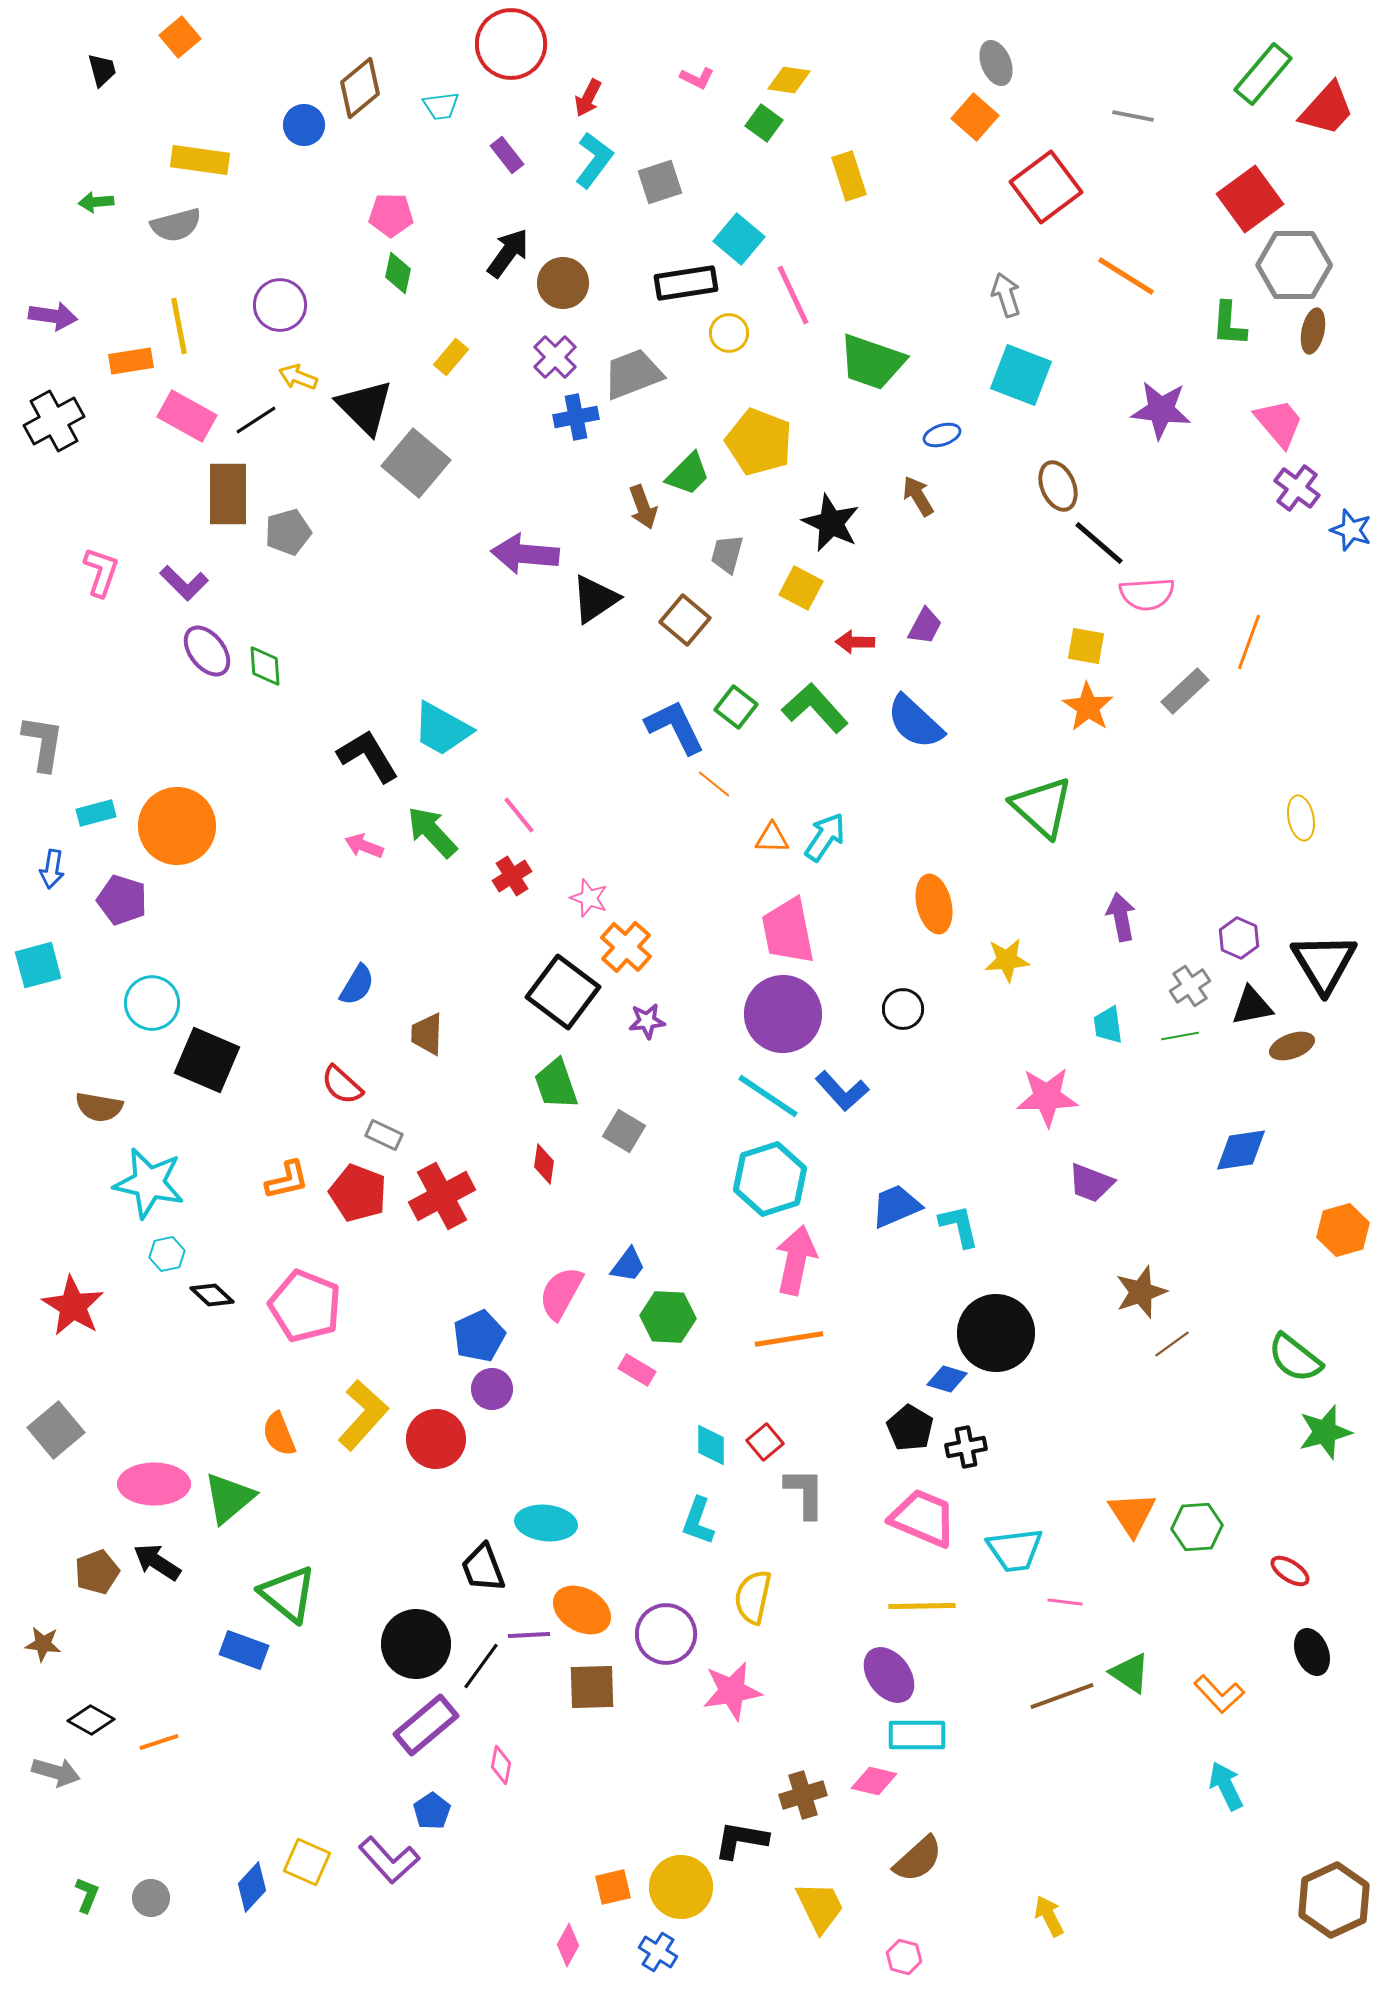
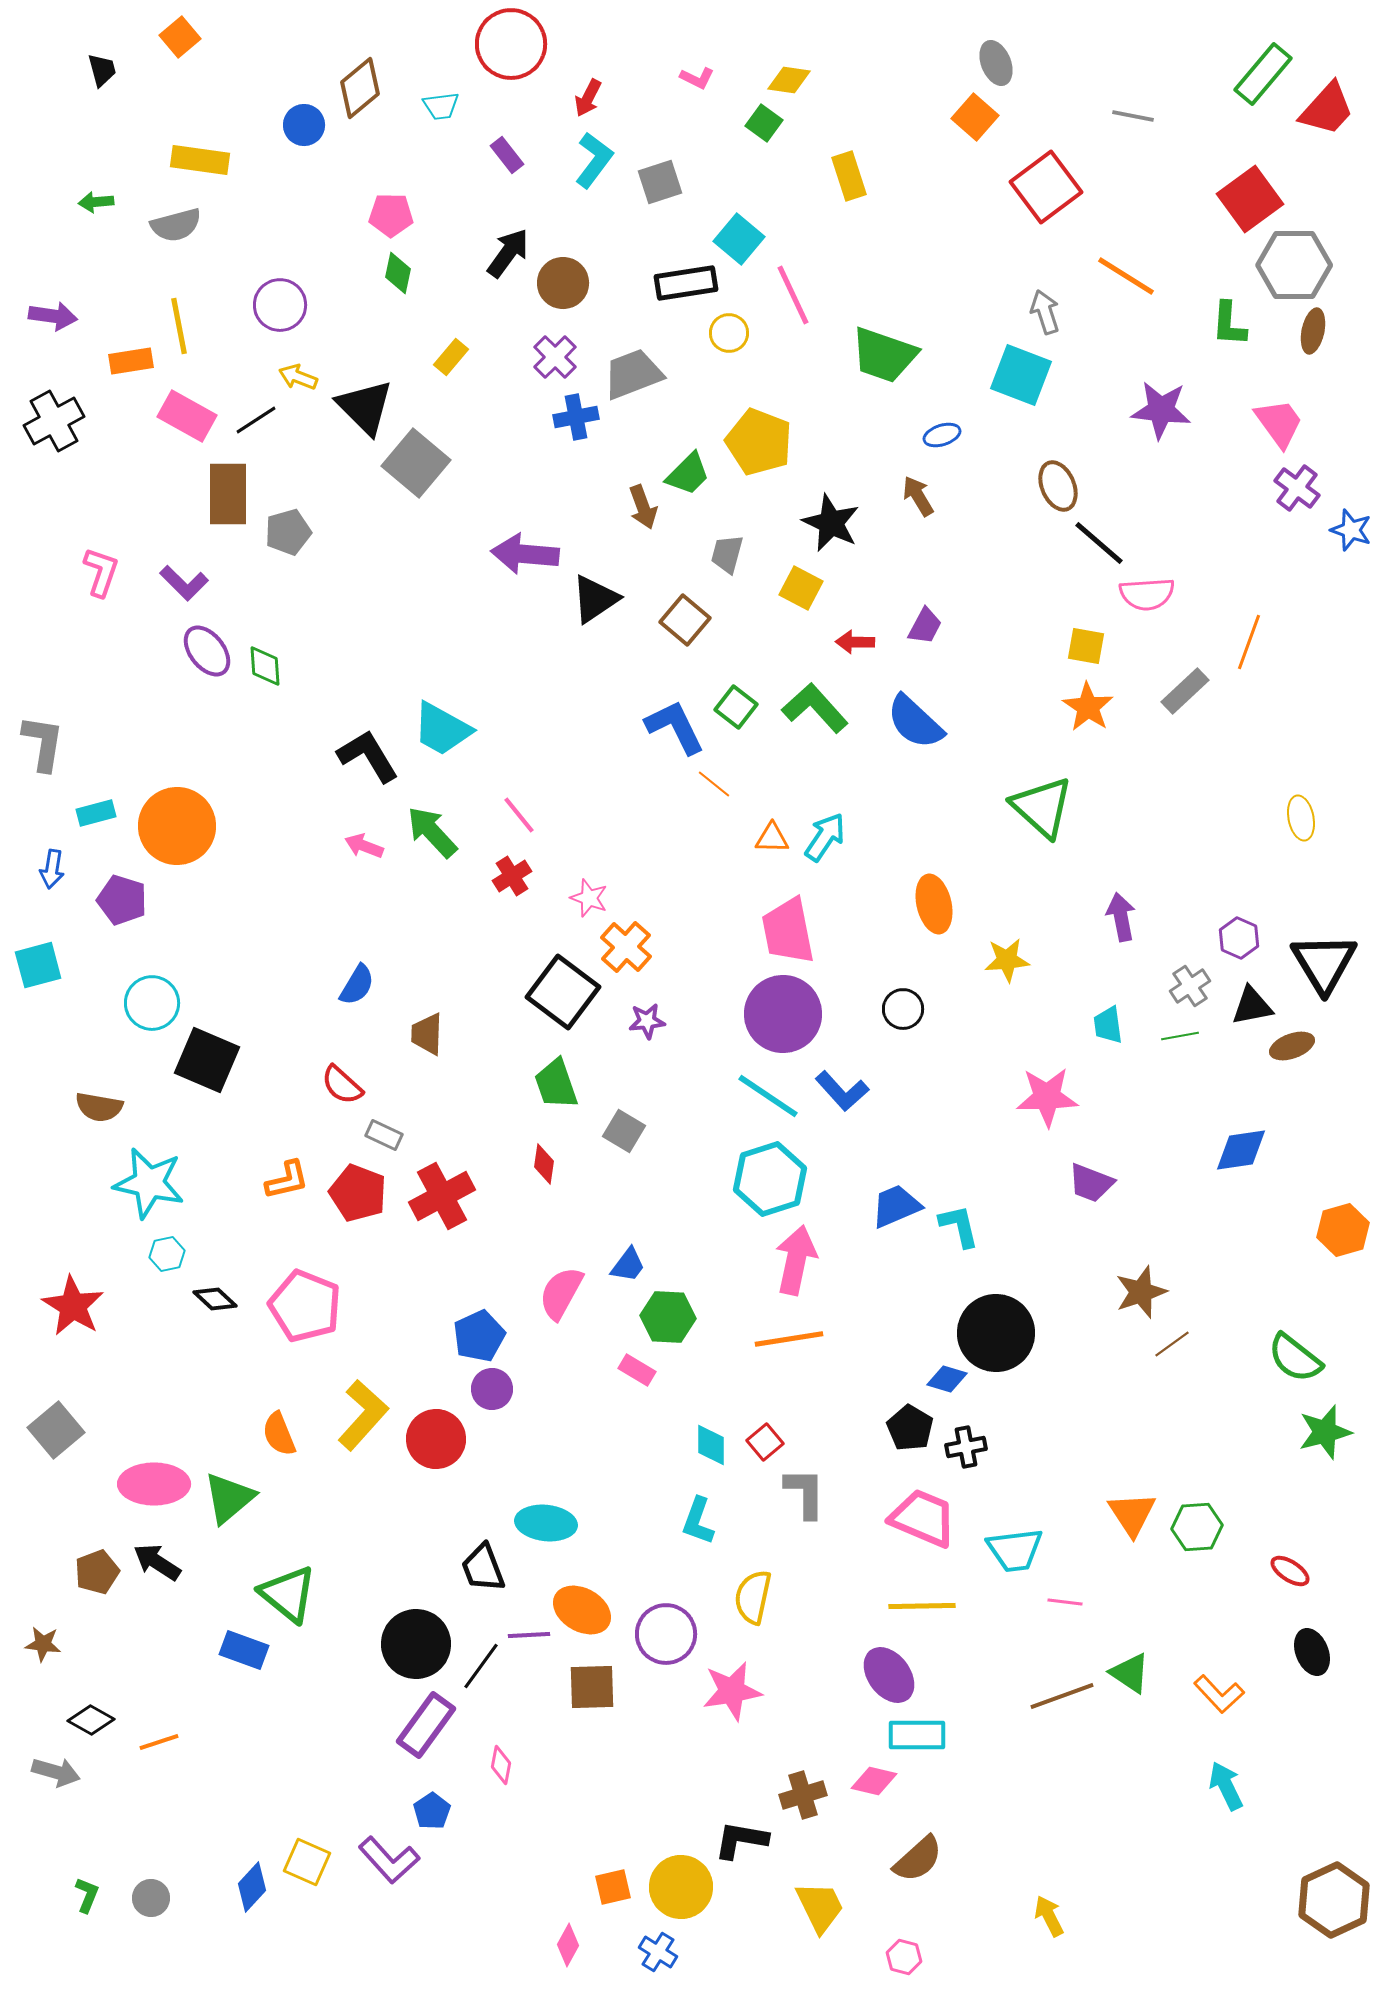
gray arrow at (1006, 295): moved 39 px right, 17 px down
green trapezoid at (872, 362): moved 12 px right, 7 px up
pink trapezoid at (1279, 423): rotated 4 degrees clockwise
black diamond at (212, 1295): moved 3 px right, 4 px down
purple rectangle at (426, 1725): rotated 14 degrees counterclockwise
